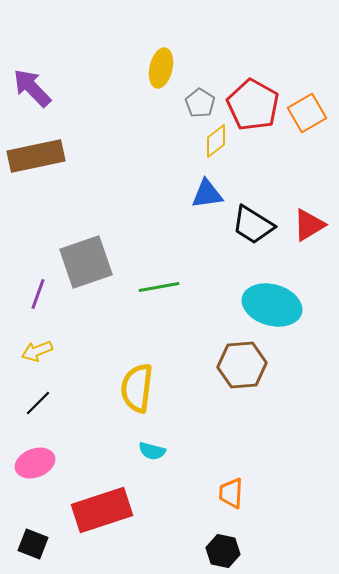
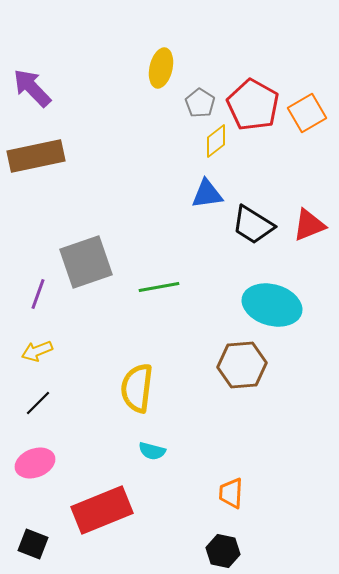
red triangle: rotated 9 degrees clockwise
red rectangle: rotated 4 degrees counterclockwise
